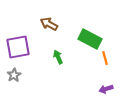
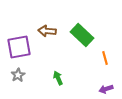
brown arrow: moved 2 px left, 7 px down; rotated 24 degrees counterclockwise
green rectangle: moved 8 px left, 4 px up; rotated 15 degrees clockwise
purple square: moved 1 px right
green arrow: moved 21 px down
gray star: moved 4 px right
